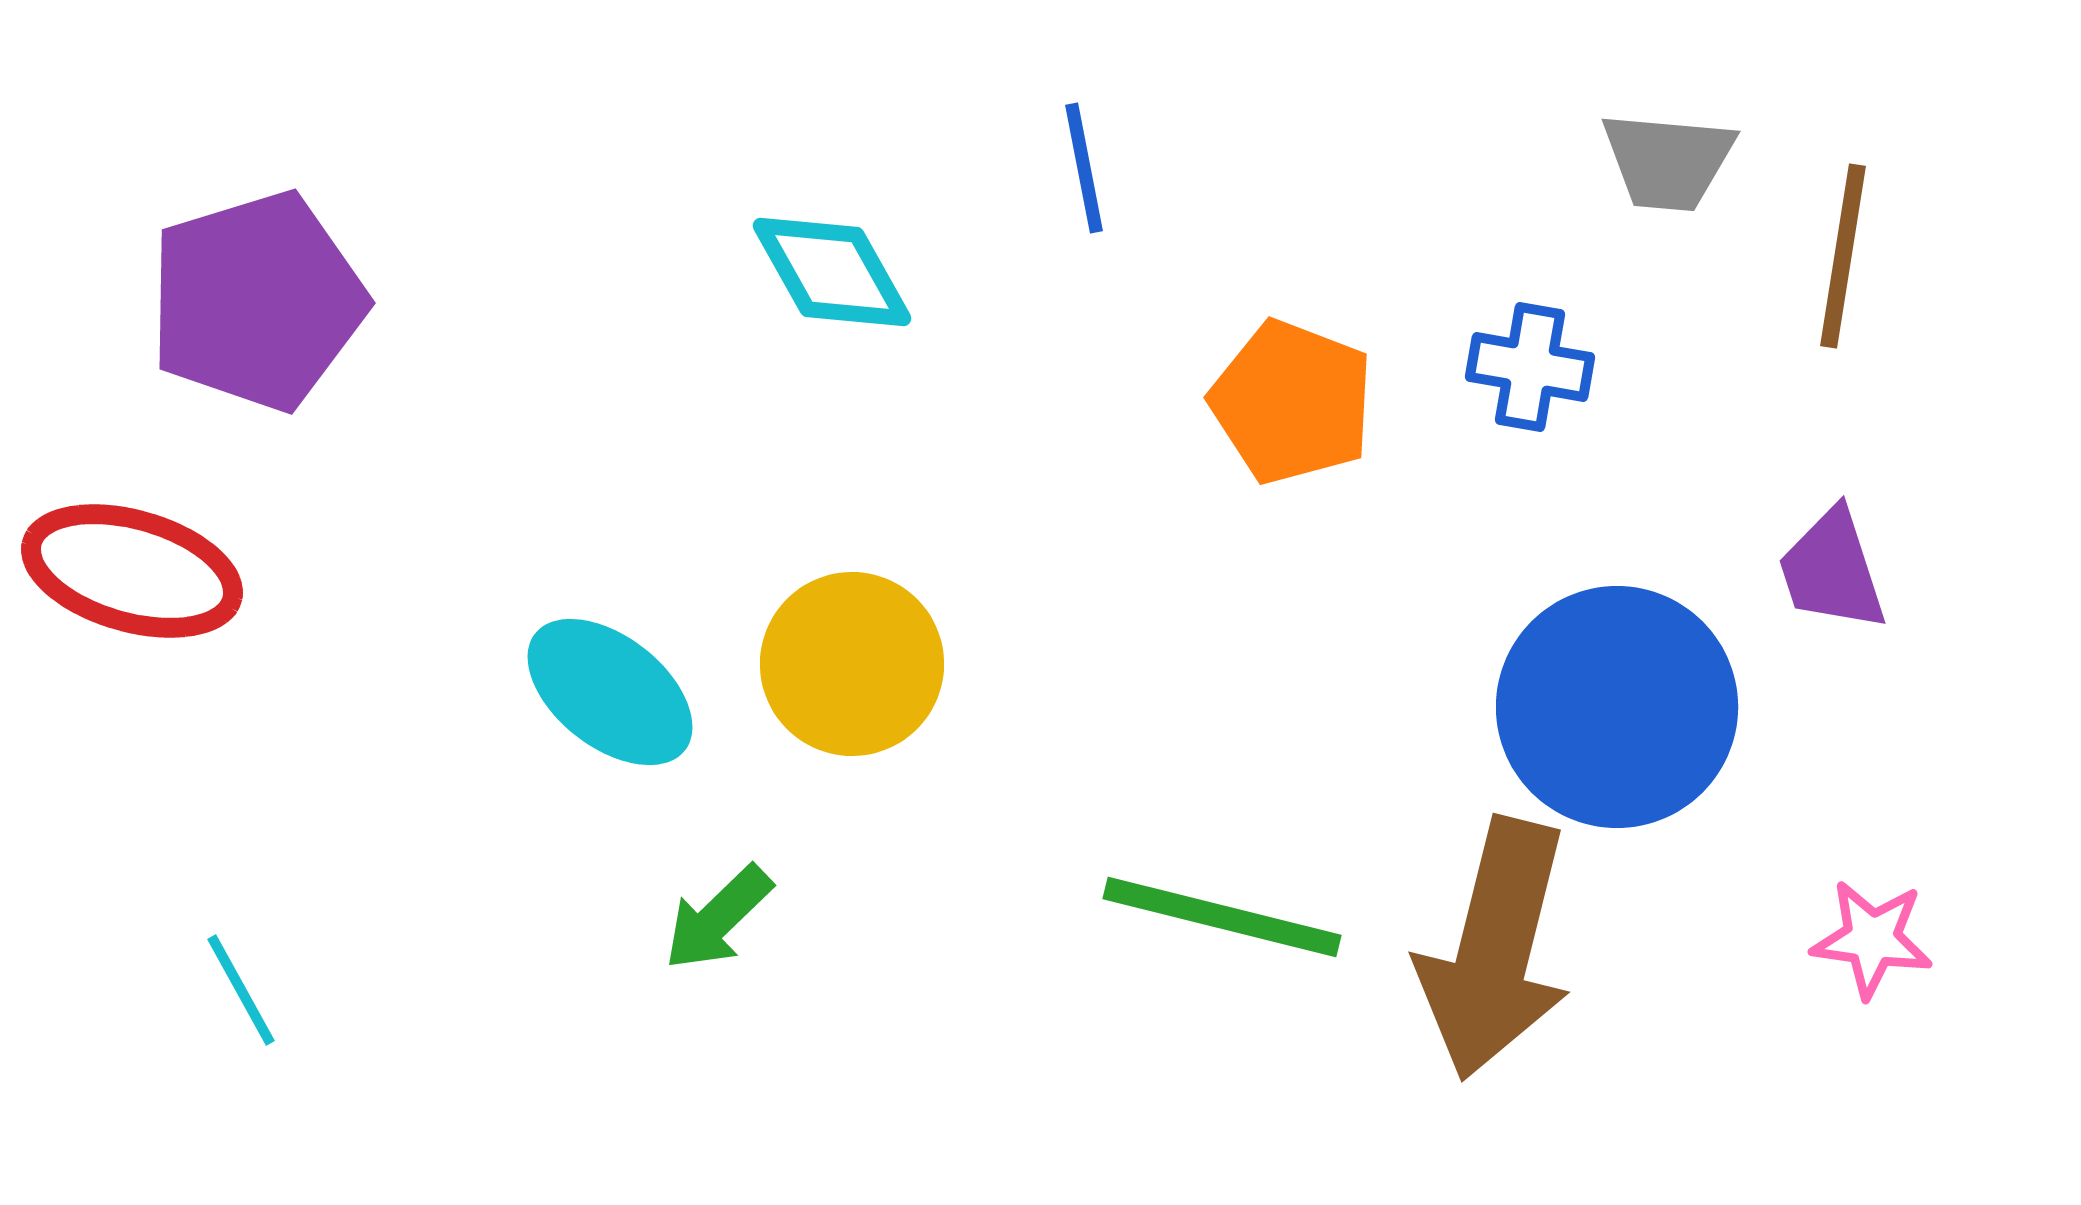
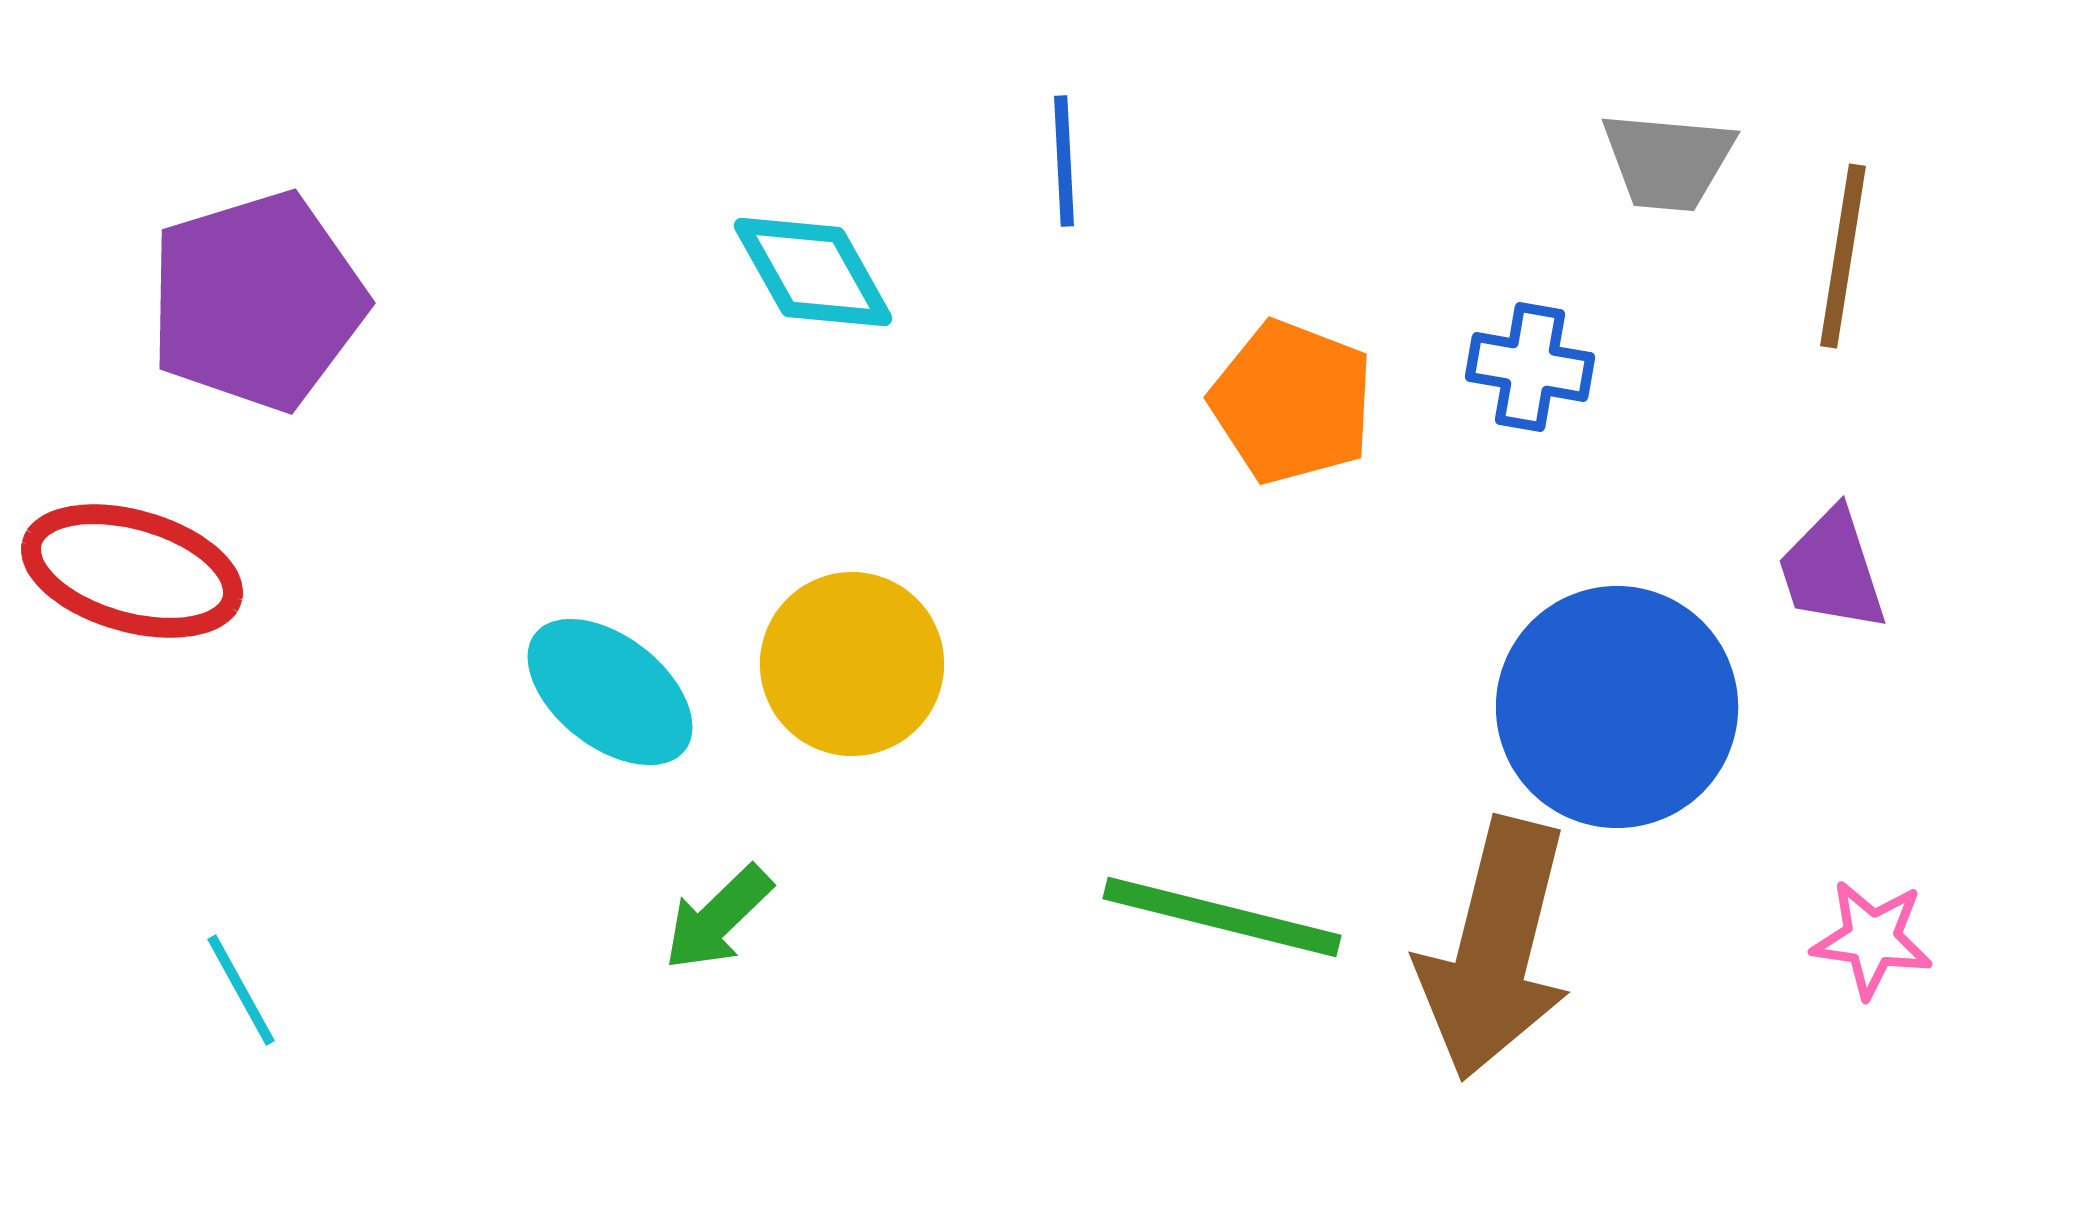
blue line: moved 20 px left, 7 px up; rotated 8 degrees clockwise
cyan diamond: moved 19 px left
